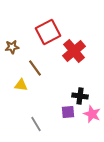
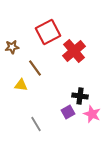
purple square: rotated 24 degrees counterclockwise
